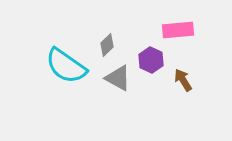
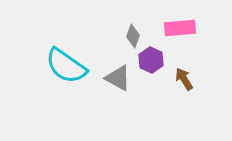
pink rectangle: moved 2 px right, 2 px up
gray diamond: moved 26 px right, 9 px up; rotated 25 degrees counterclockwise
brown arrow: moved 1 px right, 1 px up
